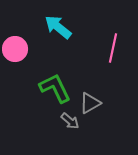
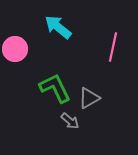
pink line: moved 1 px up
gray triangle: moved 1 px left, 5 px up
